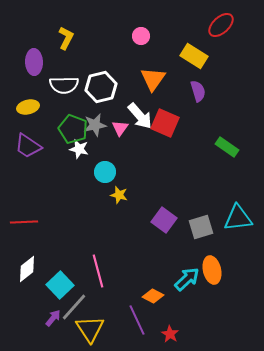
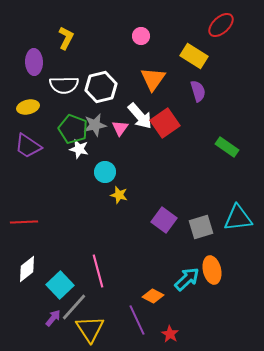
red square: rotated 32 degrees clockwise
